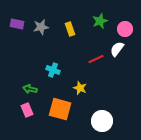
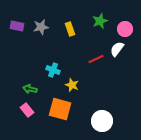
purple rectangle: moved 2 px down
yellow star: moved 8 px left, 3 px up
pink rectangle: rotated 16 degrees counterclockwise
